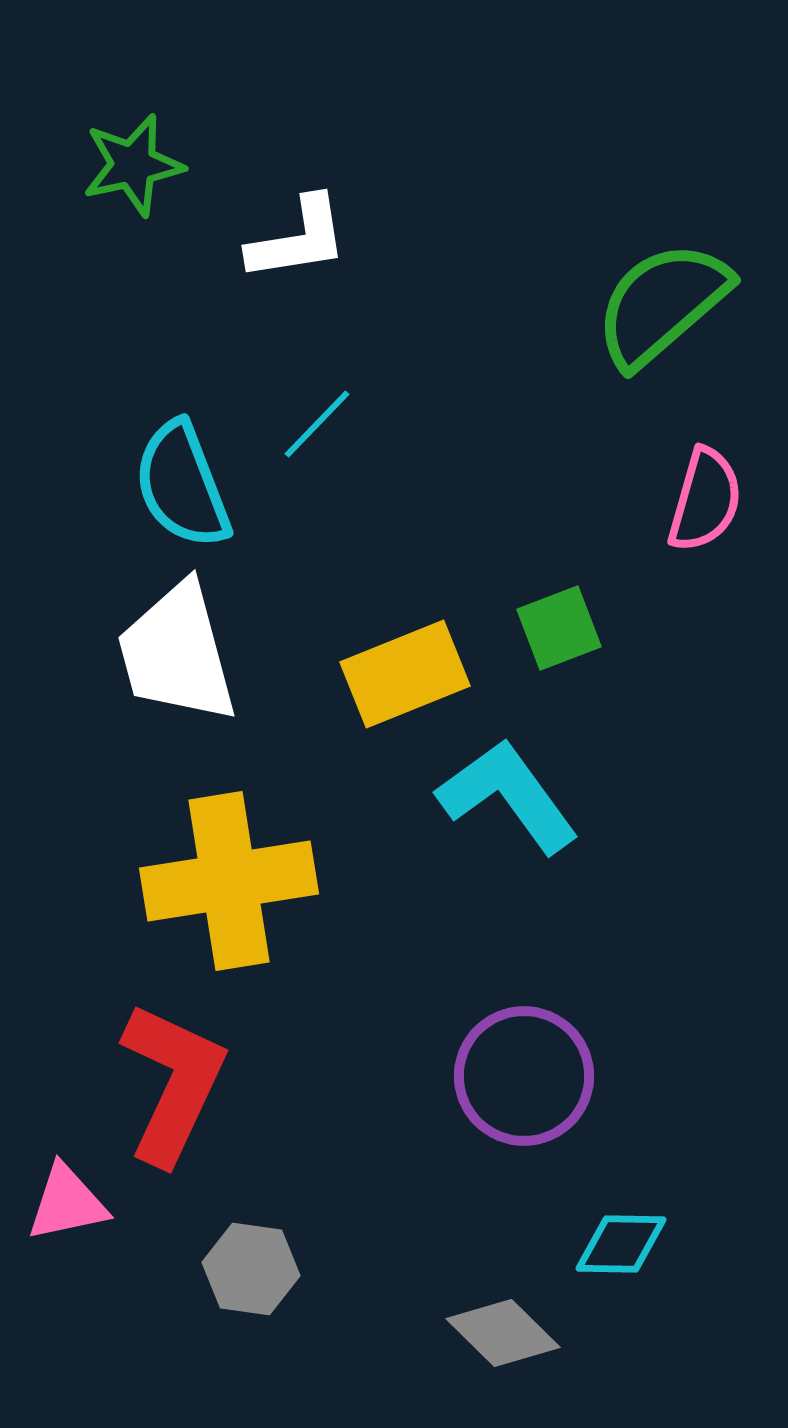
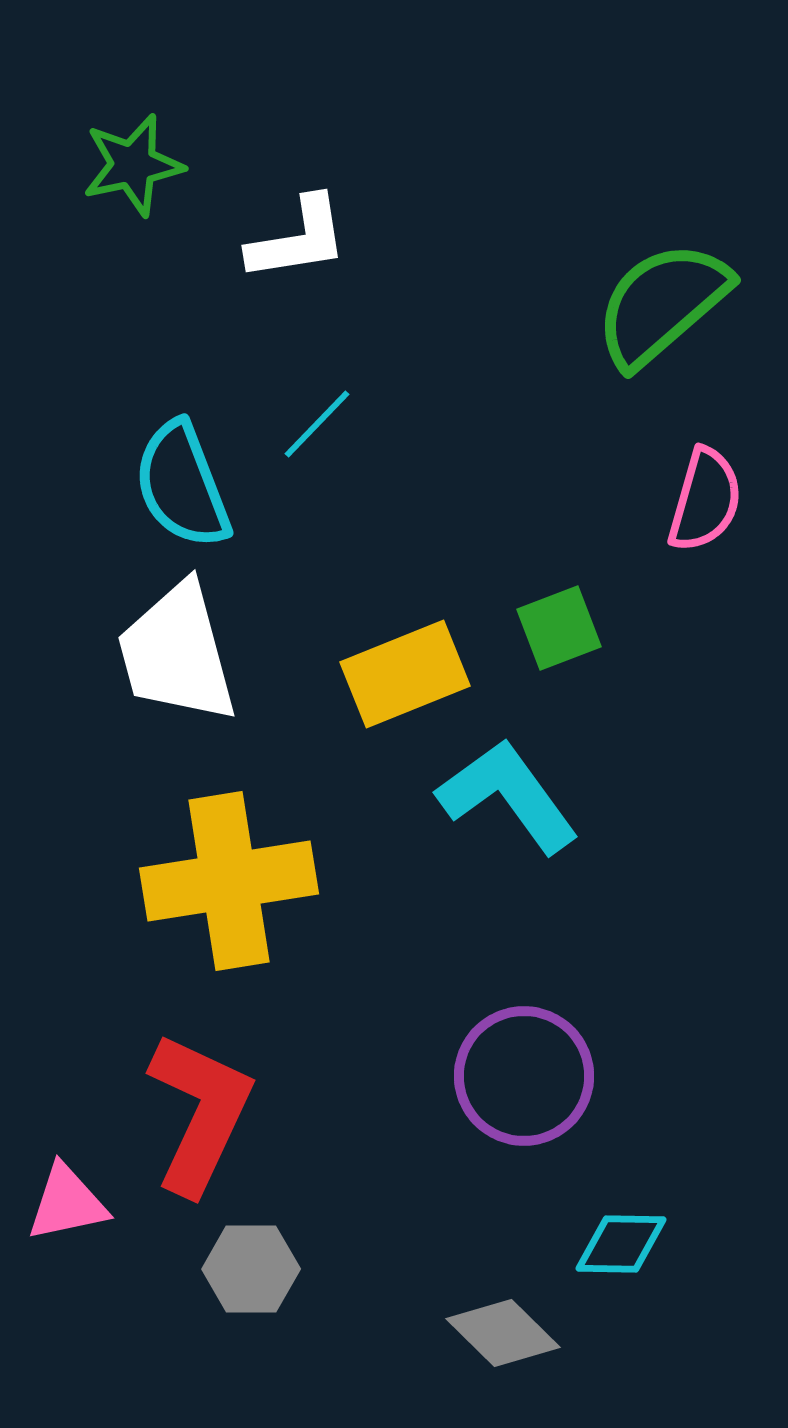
red L-shape: moved 27 px right, 30 px down
gray hexagon: rotated 8 degrees counterclockwise
